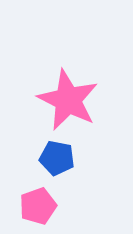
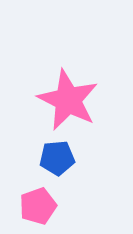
blue pentagon: rotated 16 degrees counterclockwise
